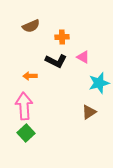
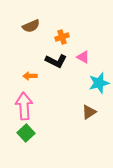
orange cross: rotated 16 degrees counterclockwise
